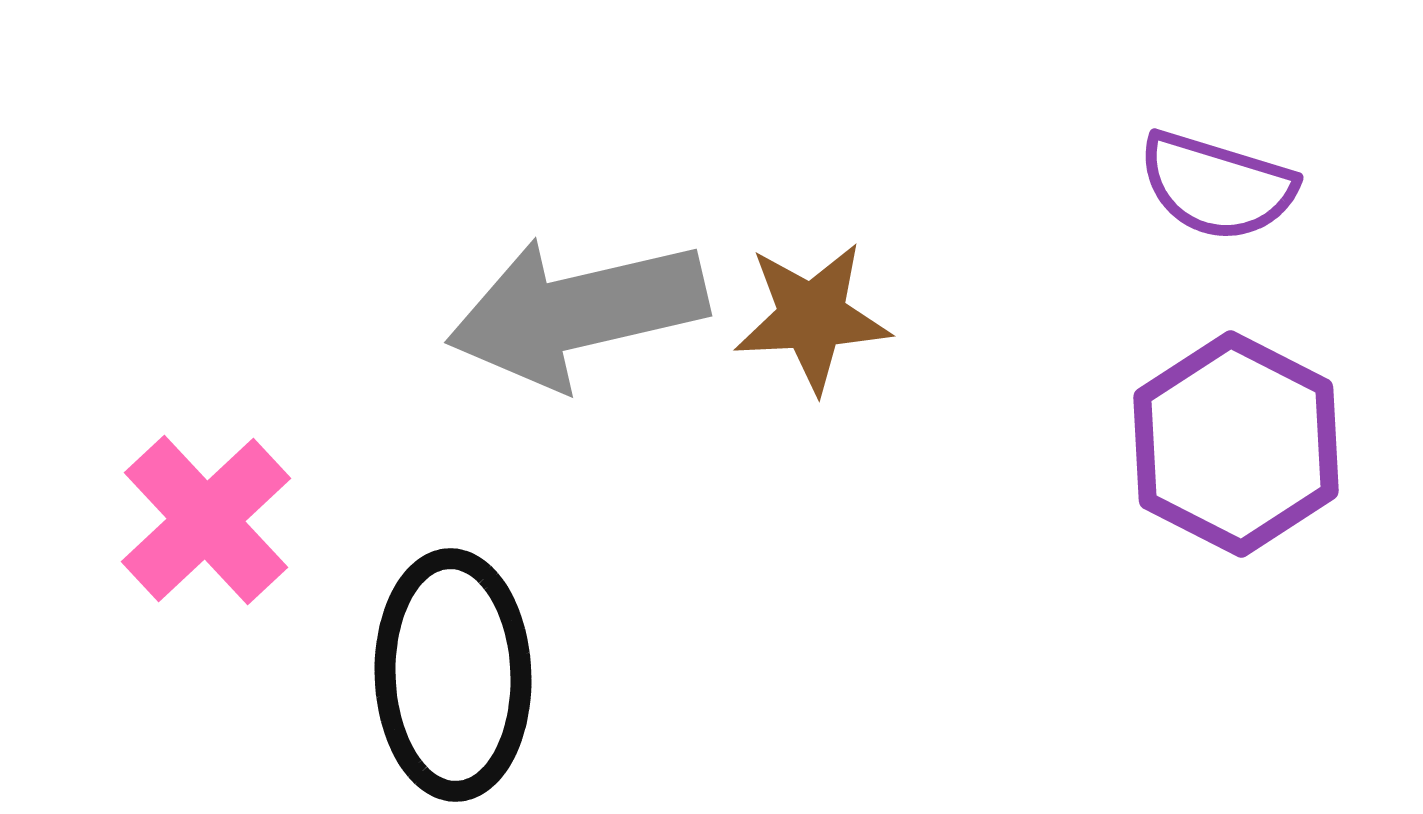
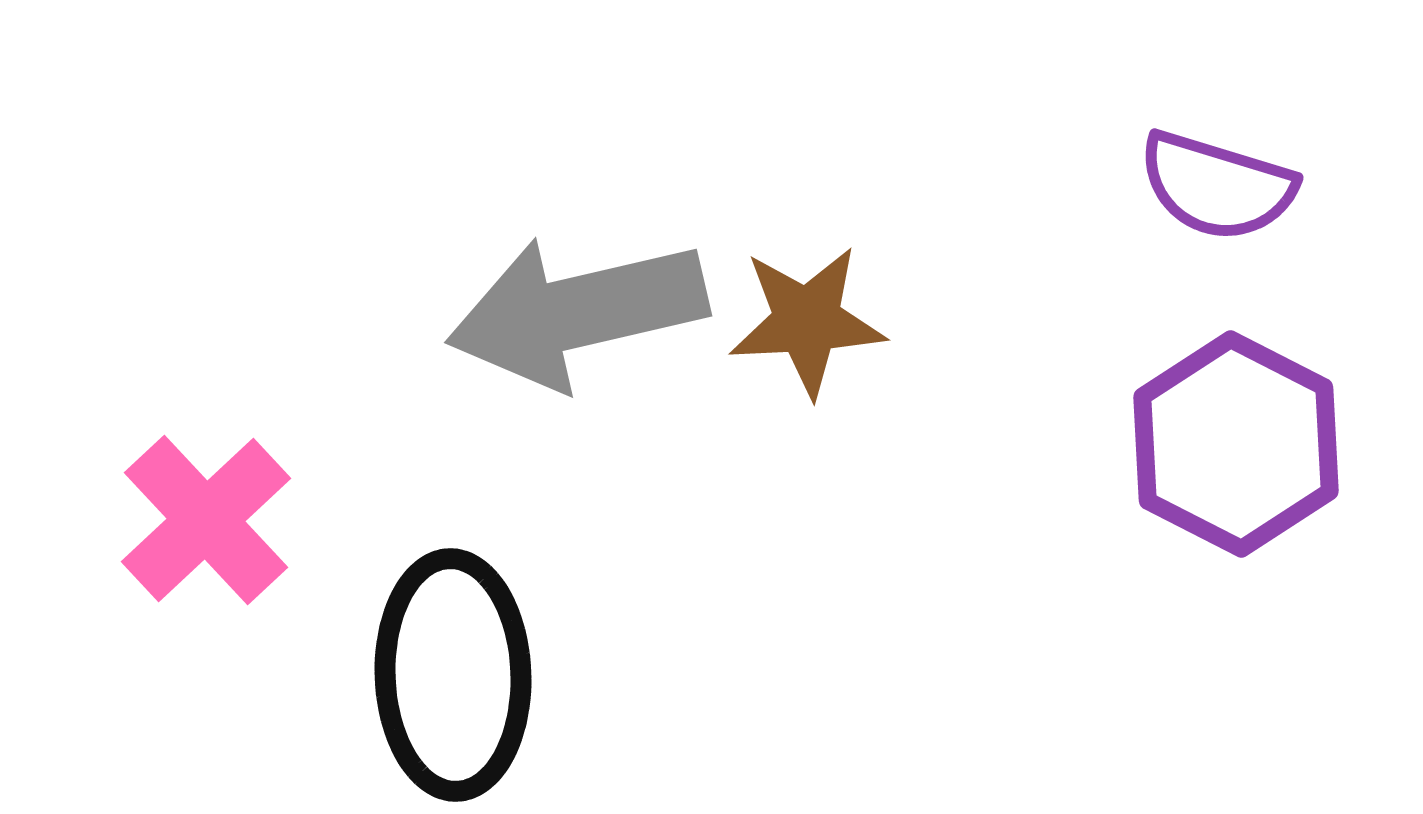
brown star: moved 5 px left, 4 px down
